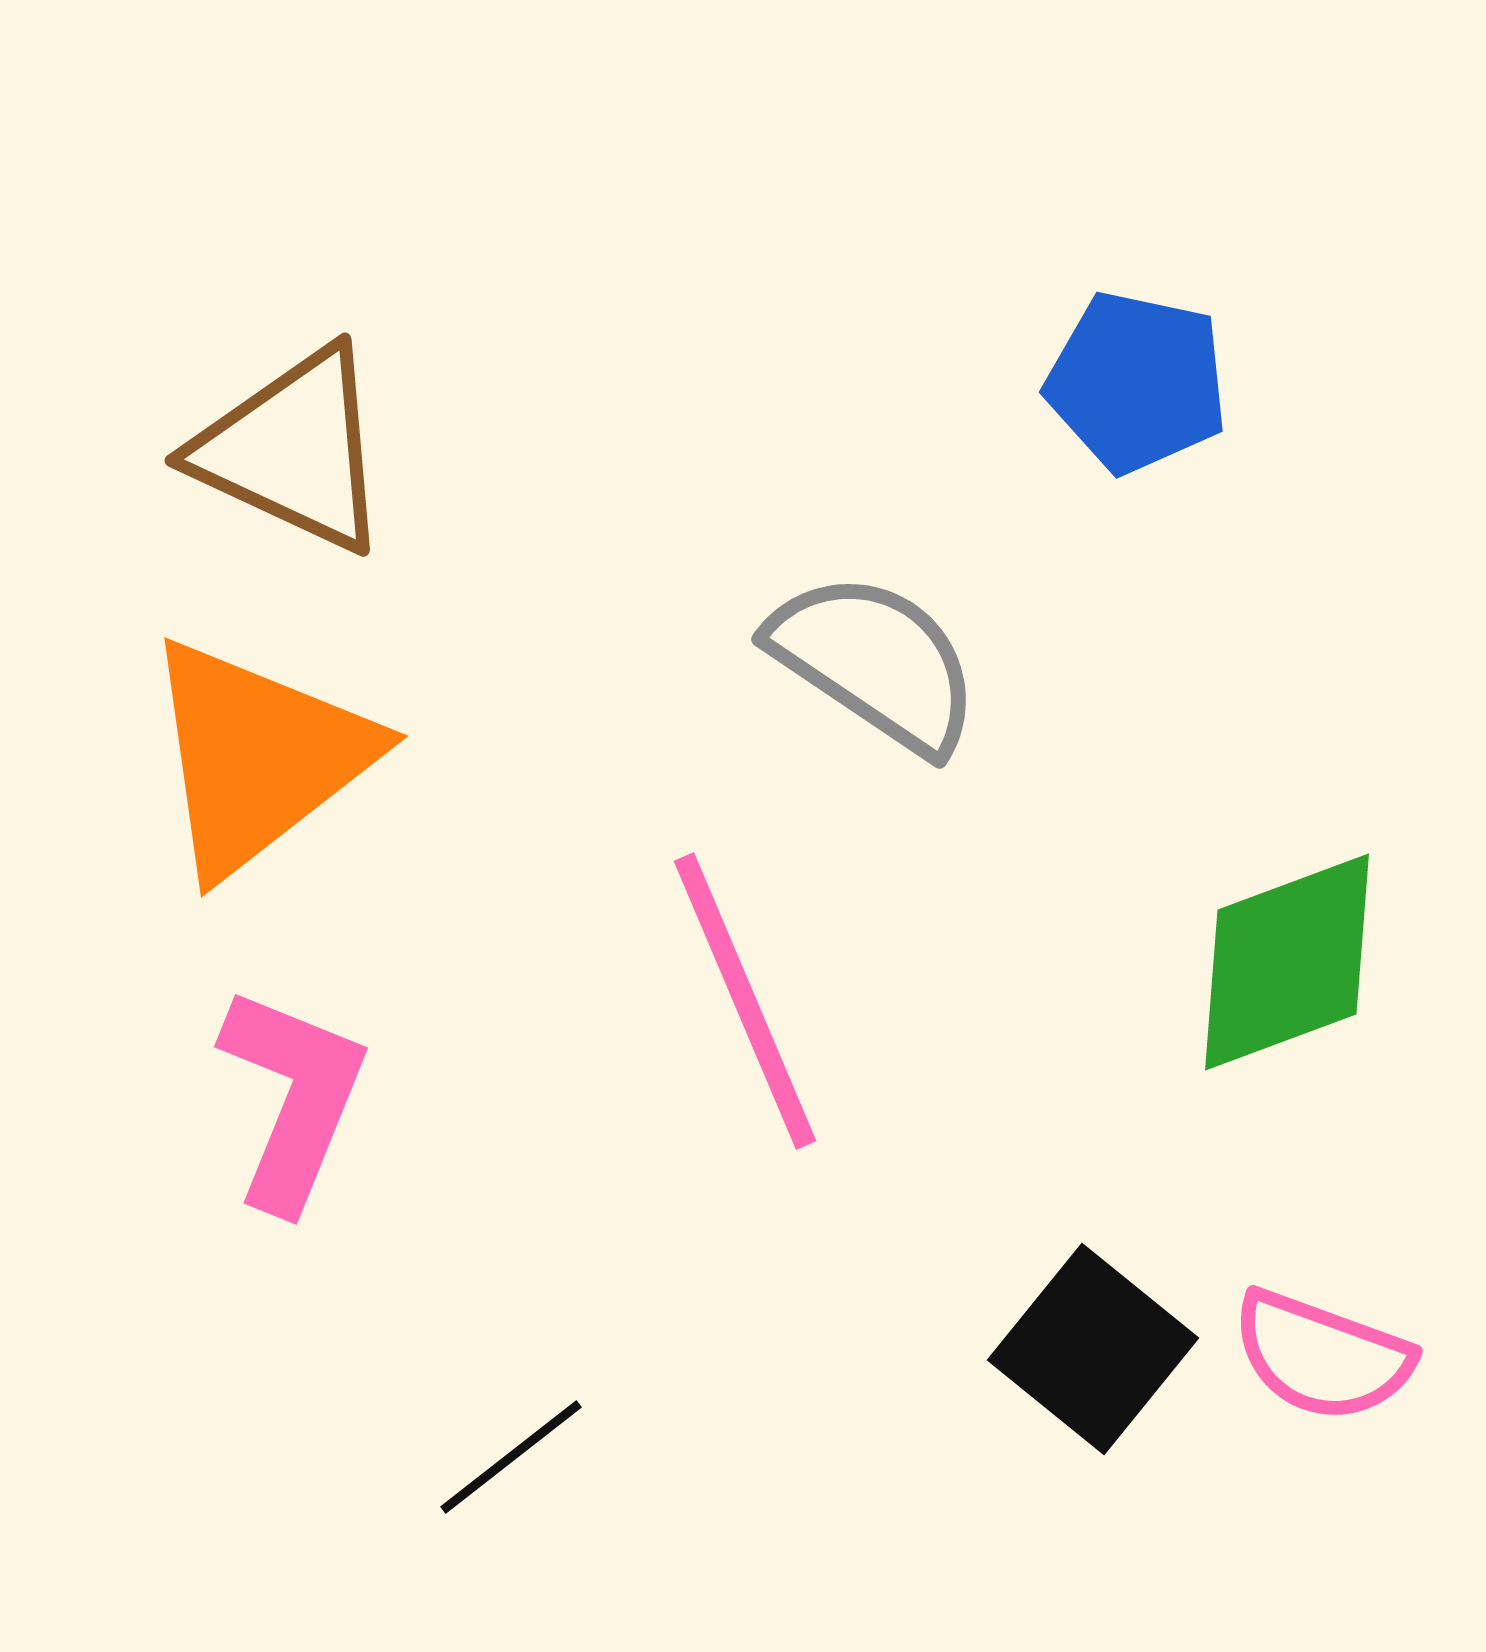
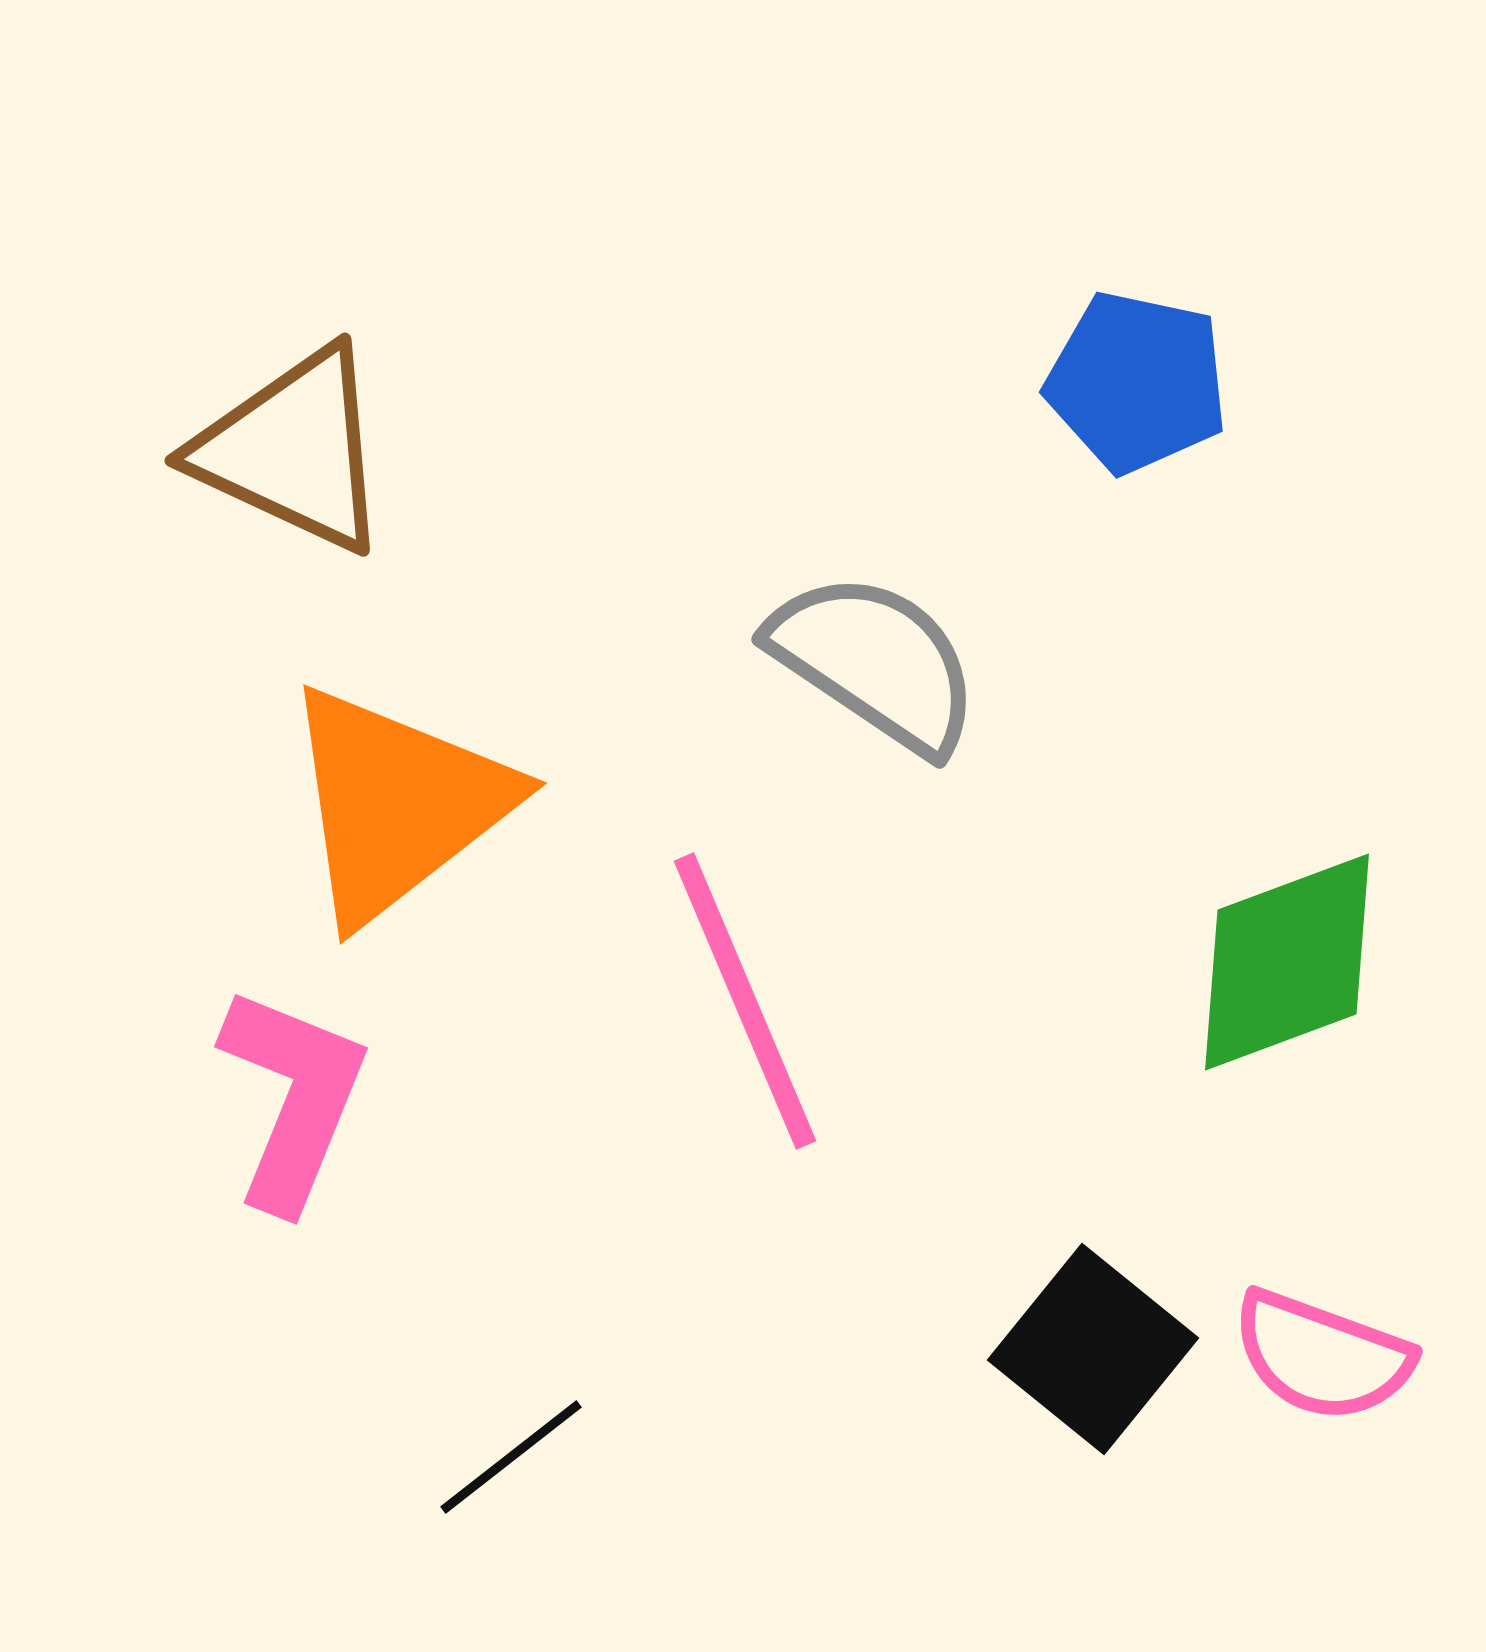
orange triangle: moved 139 px right, 47 px down
